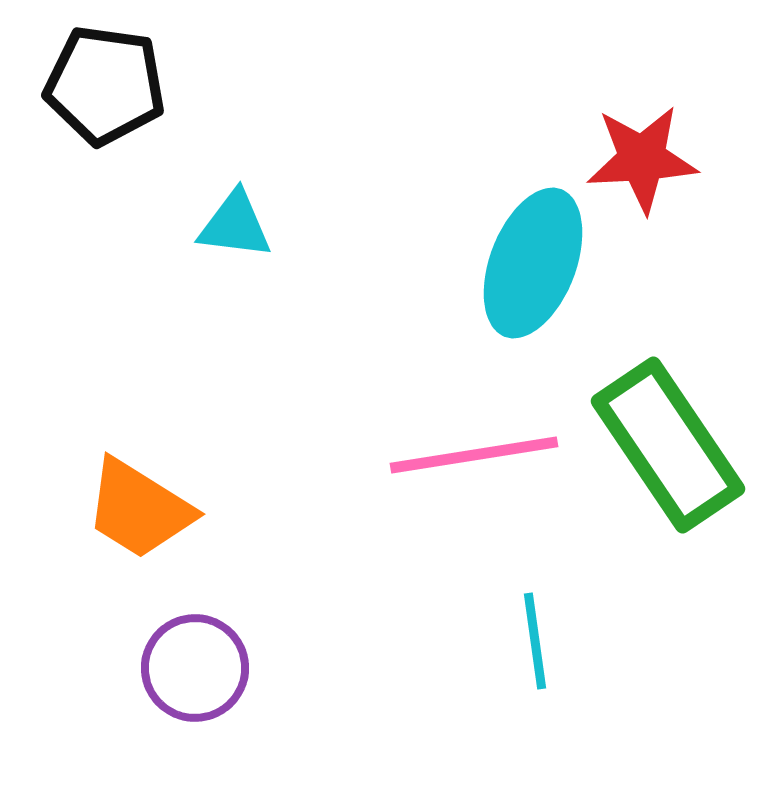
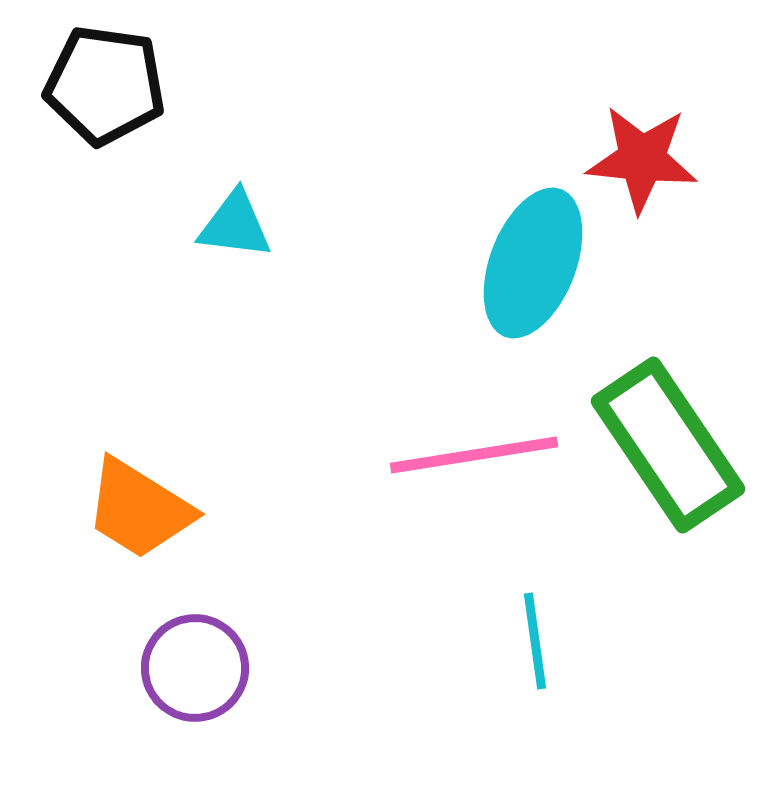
red star: rotated 9 degrees clockwise
